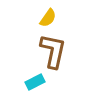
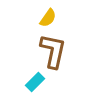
cyan rectangle: rotated 18 degrees counterclockwise
